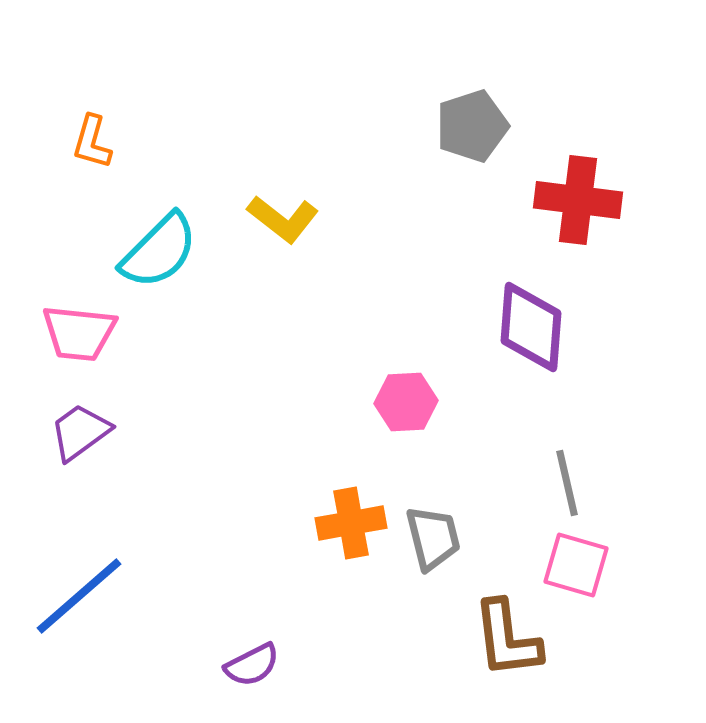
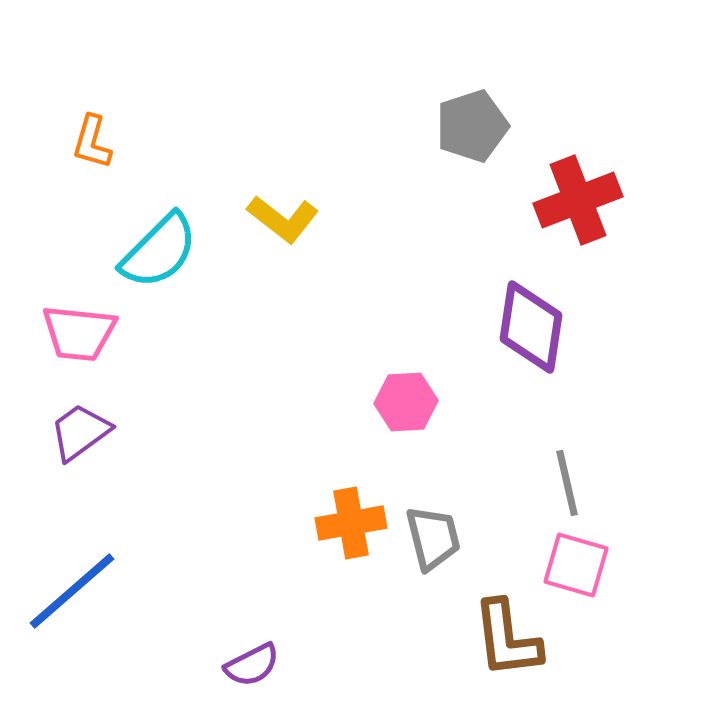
red cross: rotated 28 degrees counterclockwise
purple diamond: rotated 4 degrees clockwise
blue line: moved 7 px left, 5 px up
